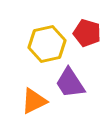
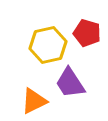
yellow hexagon: moved 1 px right, 1 px down
